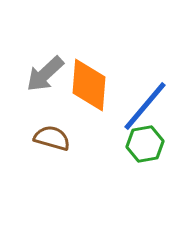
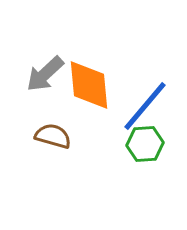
orange diamond: rotated 10 degrees counterclockwise
brown semicircle: moved 1 px right, 2 px up
green hexagon: rotated 6 degrees clockwise
